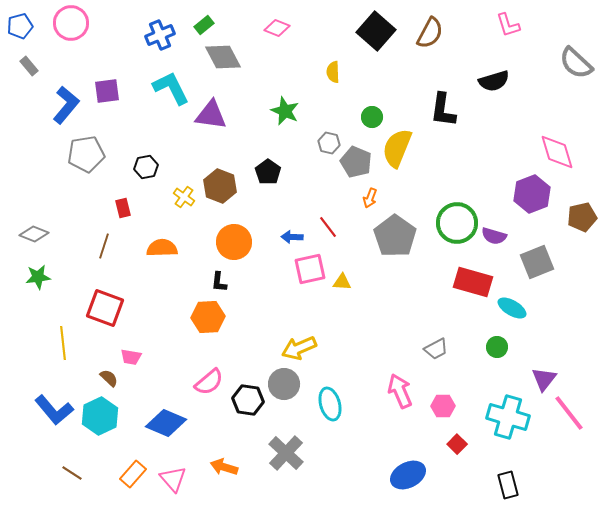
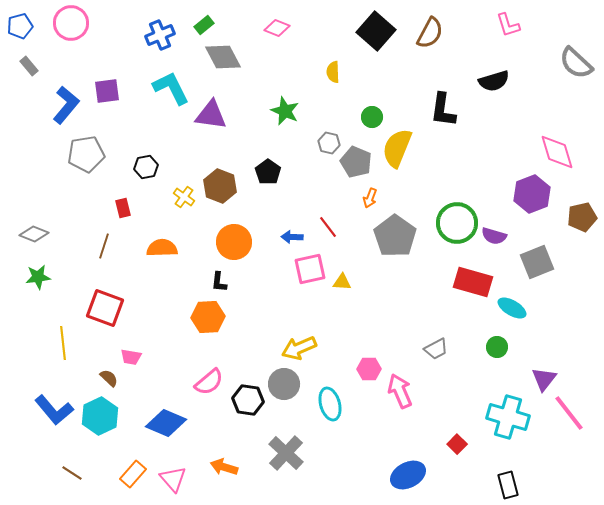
pink hexagon at (443, 406): moved 74 px left, 37 px up
